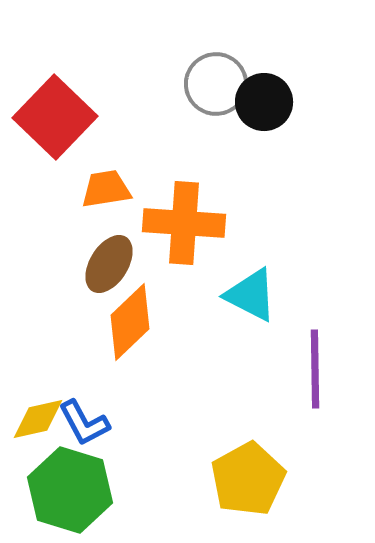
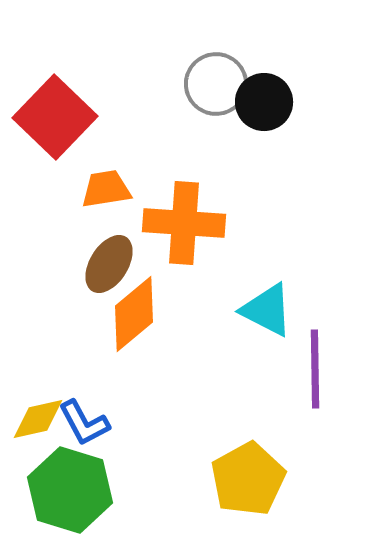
cyan triangle: moved 16 px right, 15 px down
orange diamond: moved 4 px right, 8 px up; rotated 4 degrees clockwise
